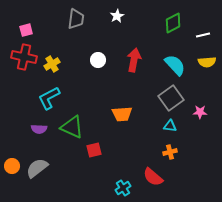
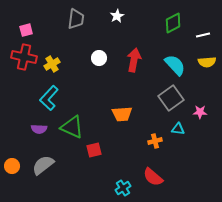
white circle: moved 1 px right, 2 px up
cyan L-shape: rotated 20 degrees counterclockwise
cyan triangle: moved 8 px right, 3 px down
orange cross: moved 15 px left, 11 px up
gray semicircle: moved 6 px right, 3 px up
